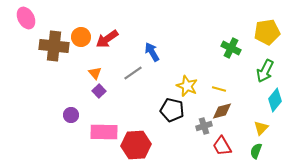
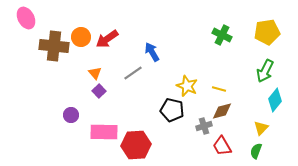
green cross: moved 9 px left, 13 px up
